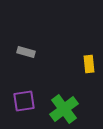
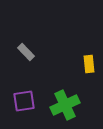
gray rectangle: rotated 30 degrees clockwise
green cross: moved 1 px right, 4 px up; rotated 12 degrees clockwise
